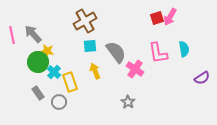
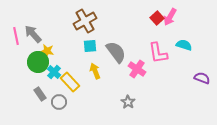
red square: rotated 24 degrees counterclockwise
pink line: moved 4 px right, 1 px down
cyan semicircle: moved 4 px up; rotated 63 degrees counterclockwise
pink cross: moved 2 px right
purple semicircle: rotated 126 degrees counterclockwise
yellow rectangle: rotated 24 degrees counterclockwise
gray rectangle: moved 2 px right, 1 px down
